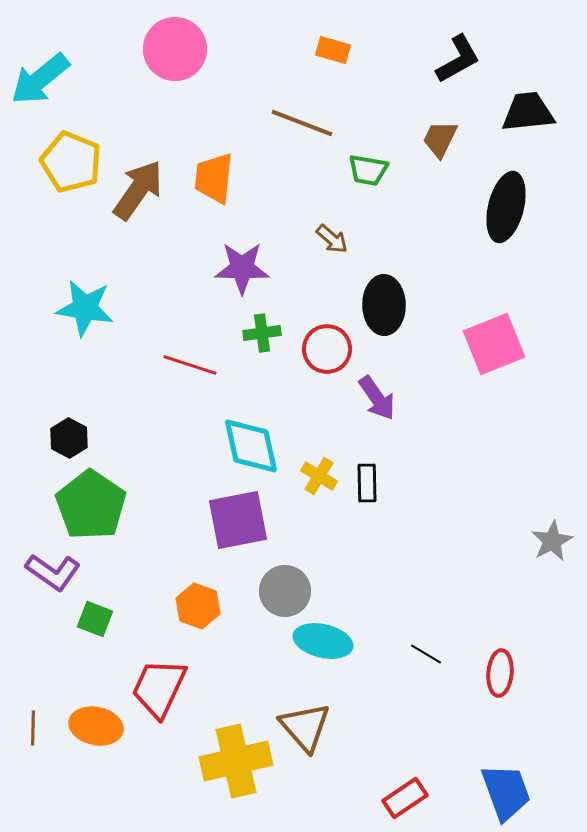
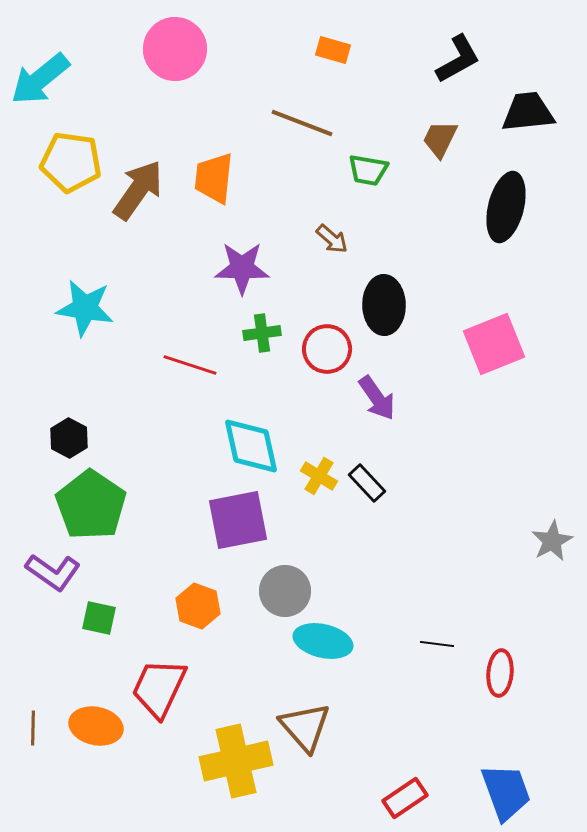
yellow pentagon at (71, 162): rotated 14 degrees counterclockwise
black rectangle at (367, 483): rotated 42 degrees counterclockwise
green square at (95, 619): moved 4 px right, 1 px up; rotated 9 degrees counterclockwise
black line at (426, 654): moved 11 px right, 10 px up; rotated 24 degrees counterclockwise
